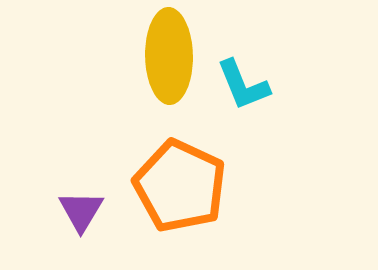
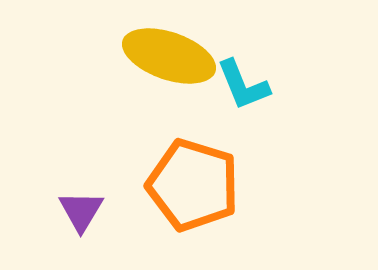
yellow ellipse: rotated 70 degrees counterclockwise
orange pentagon: moved 13 px right, 1 px up; rotated 8 degrees counterclockwise
